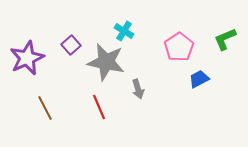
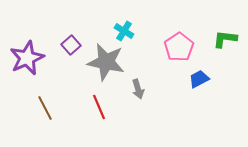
green L-shape: rotated 30 degrees clockwise
